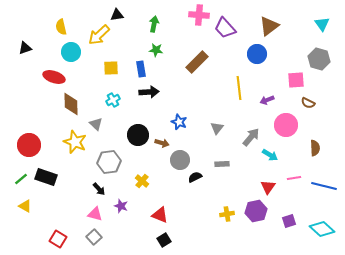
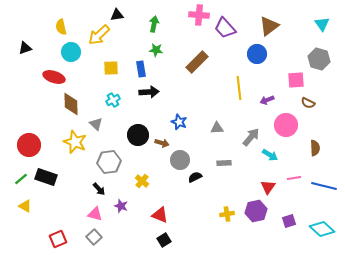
gray triangle at (217, 128): rotated 48 degrees clockwise
gray rectangle at (222, 164): moved 2 px right, 1 px up
red square at (58, 239): rotated 36 degrees clockwise
